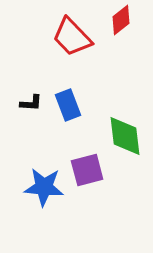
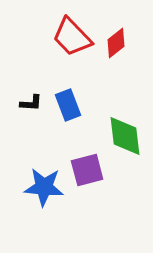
red diamond: moved 5 px left, 23 px down
